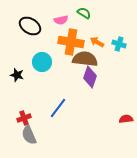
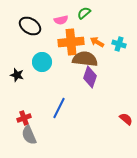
green semicircle: rotated 72 degrees counterclockwise
orange cross: rotated 15 degrees counterclockwise
blue line: moved 1 px right; rotated 10 degrees counterclockwise
red semicircle: rotated 48 degrees clockwise
